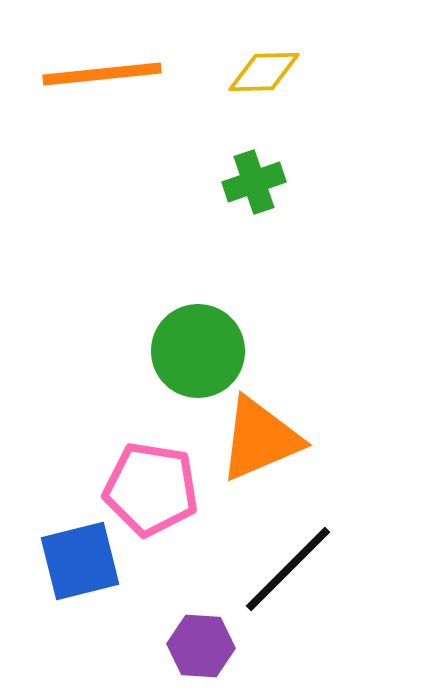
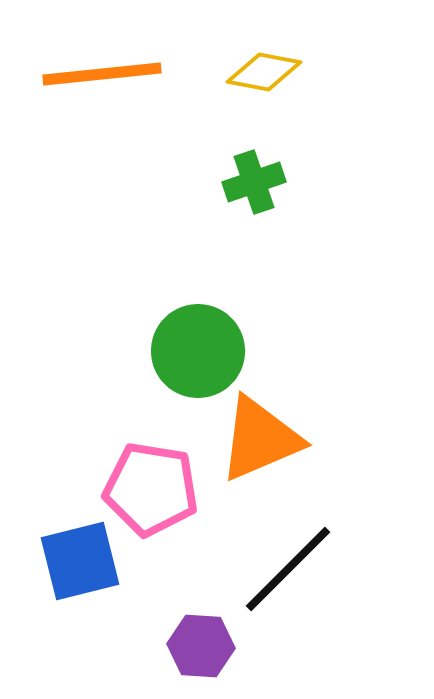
yellow diamond: rotated 12 degrees clockwise
